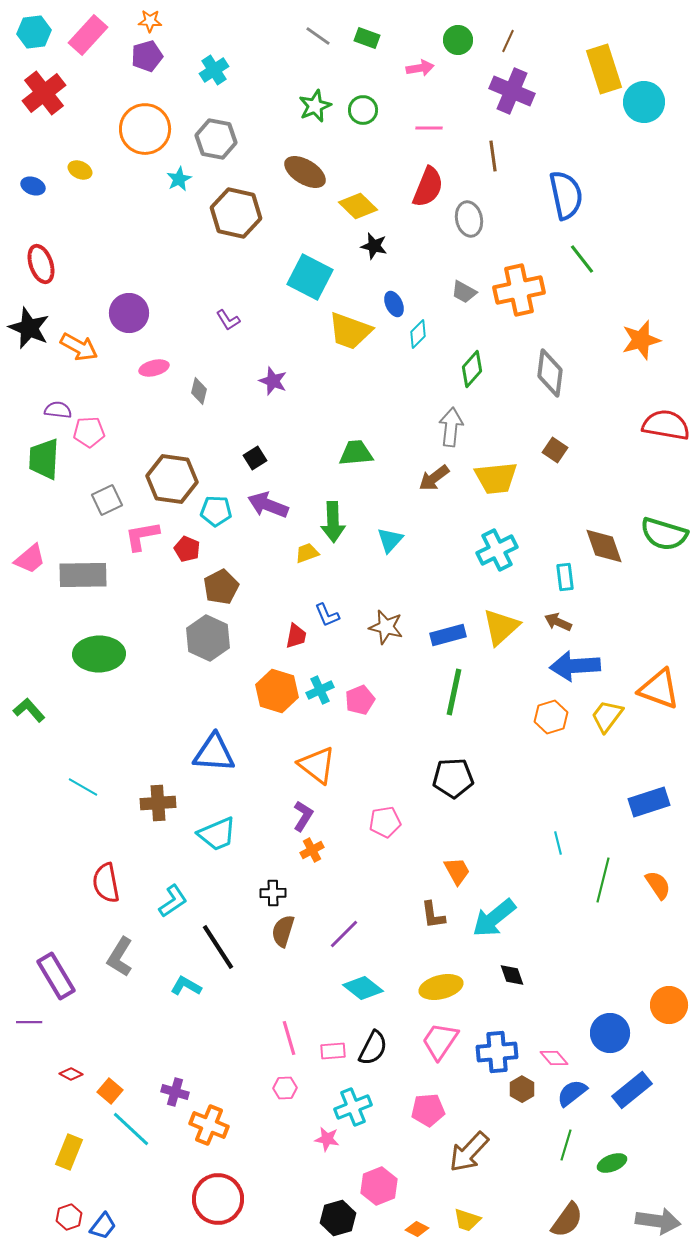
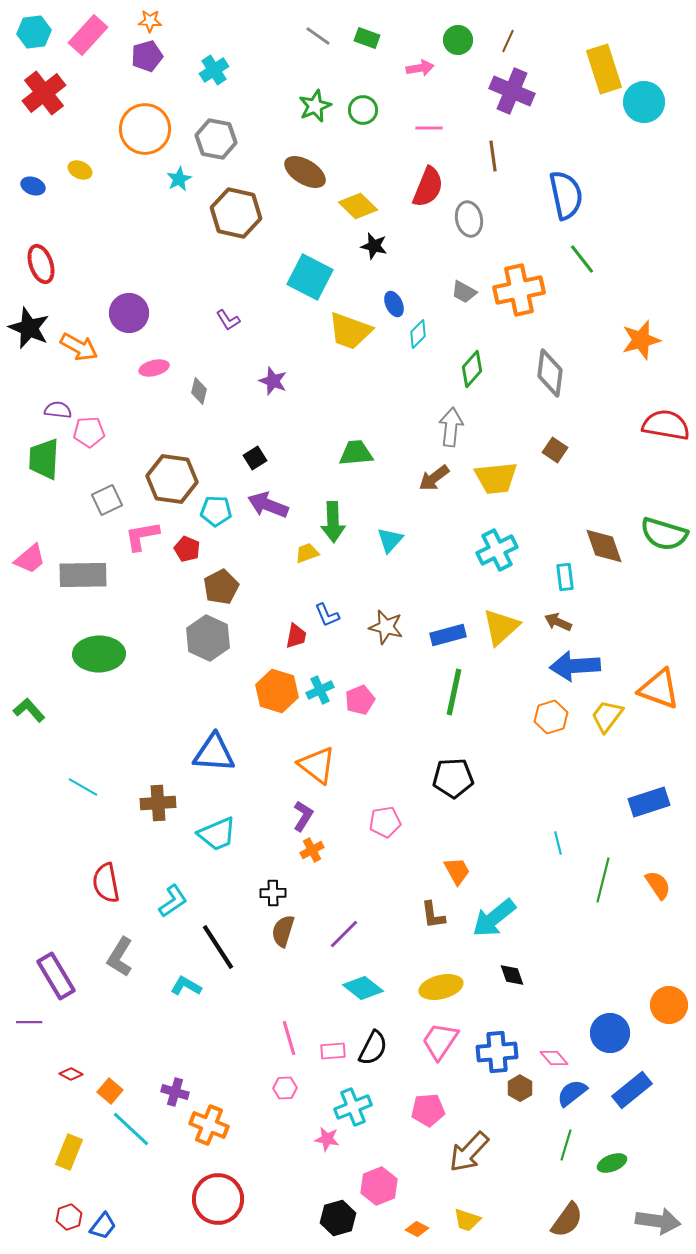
brown hexagon at (522, 1089): moved 2 px left, 1 px up
